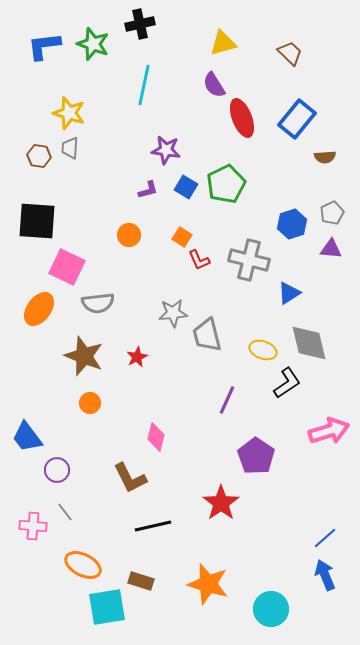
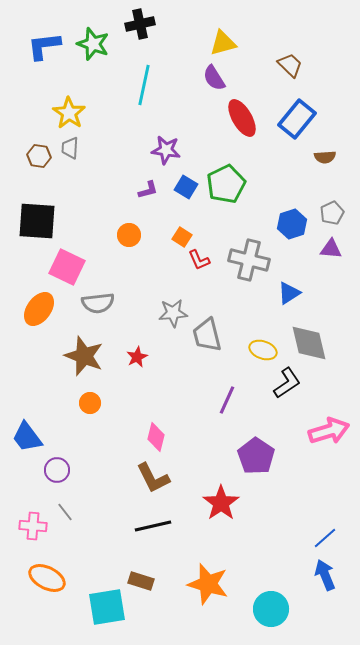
brown trapezoid at (290, 53): moved 12 px down
purple semicircle at (214, 85): moved 7 px up
yellow star at (69, 113): rotated 16 degrees clockwise
red ellipse at (242, 118): rotated 9 degrees counterclockwise
brown L-shape at (130, 478): moved 23 px right
orange ellipse at (83, 565): moved 36 px left, 13 px down
